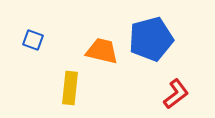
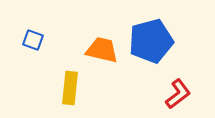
blue pentagon: moved 2 px down
orange trapezoid: moved 1 px up
red L-shape: moved 2 px right
